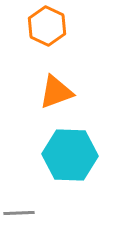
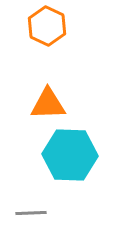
orange triangle: moved 8 px left, 12 px down; rotated 18 degrees clockwise
gray line: moved 12 px right
